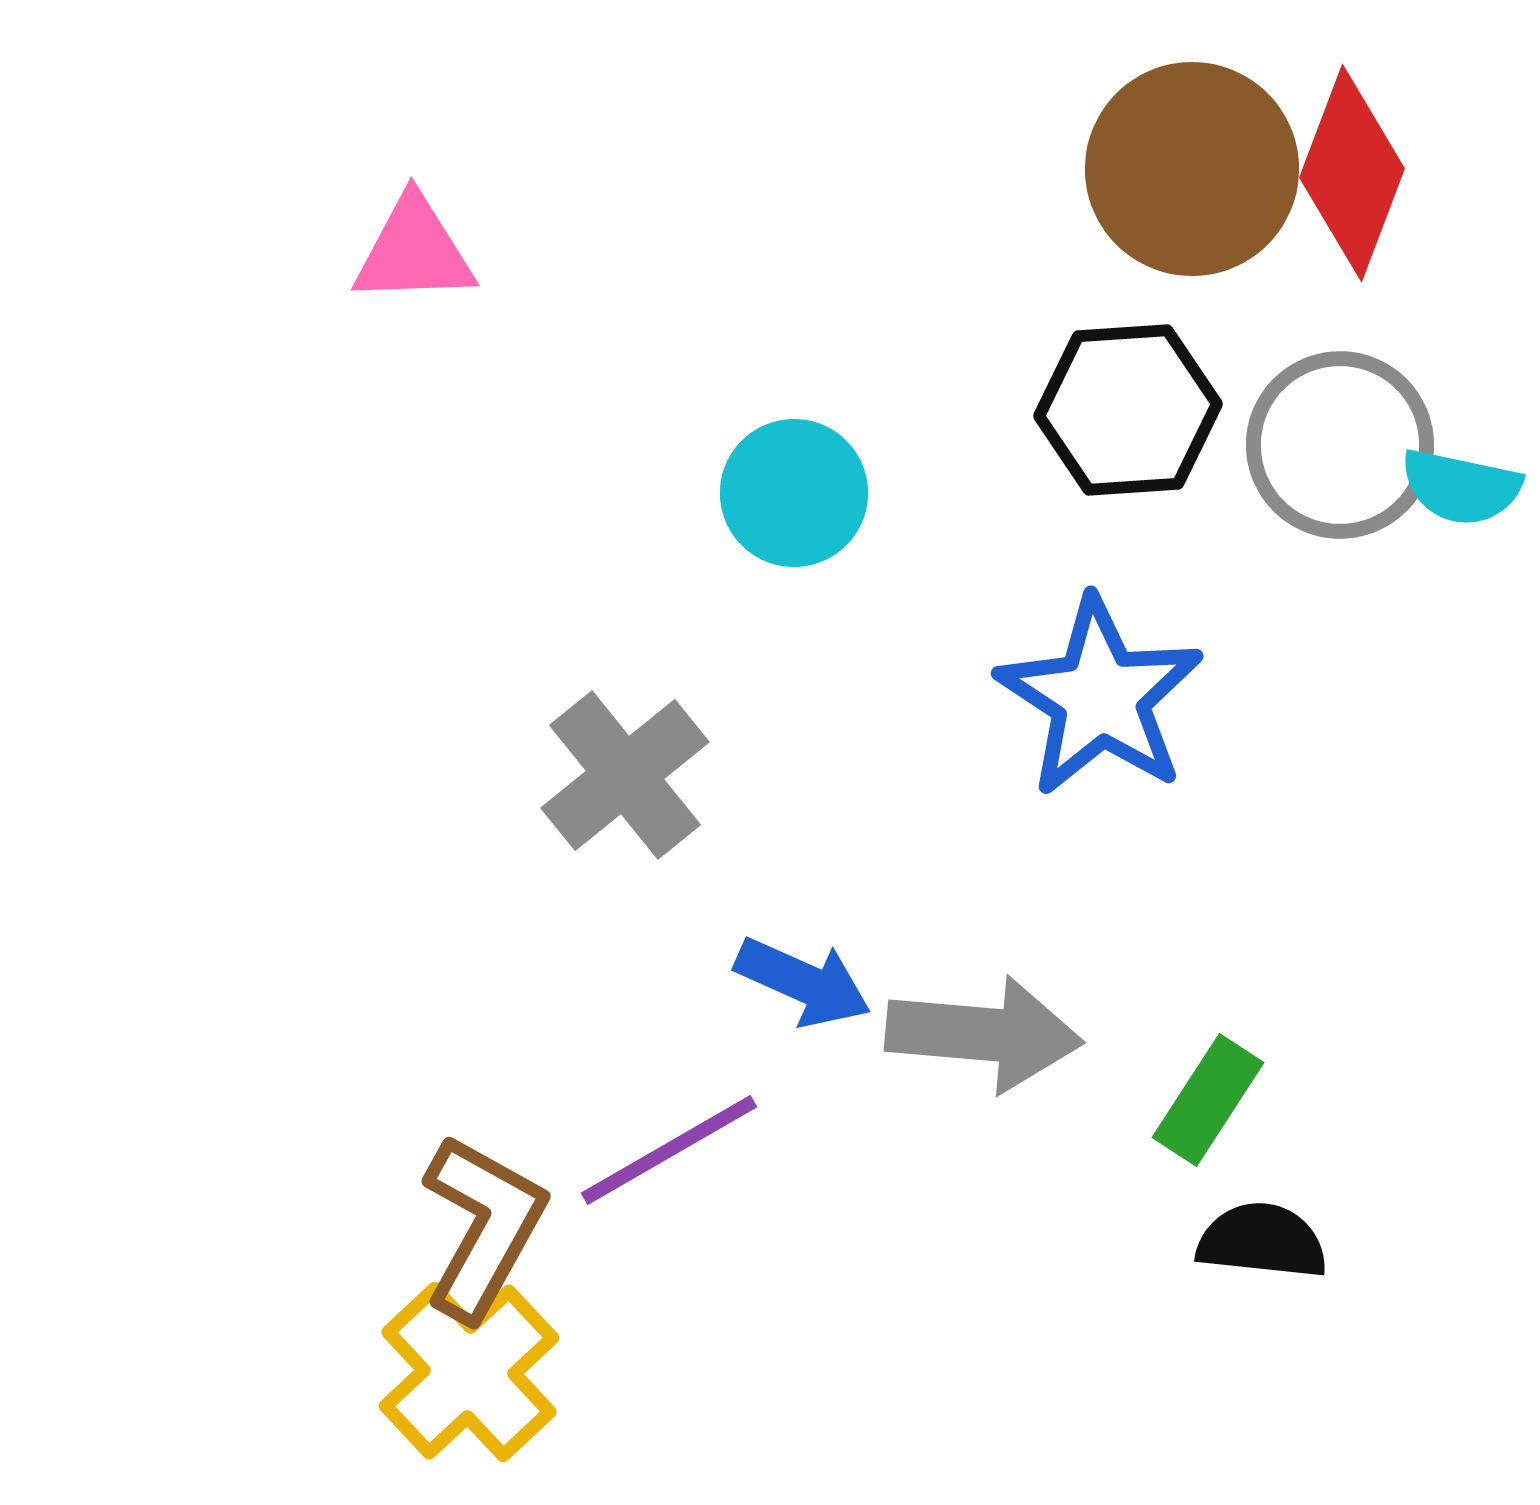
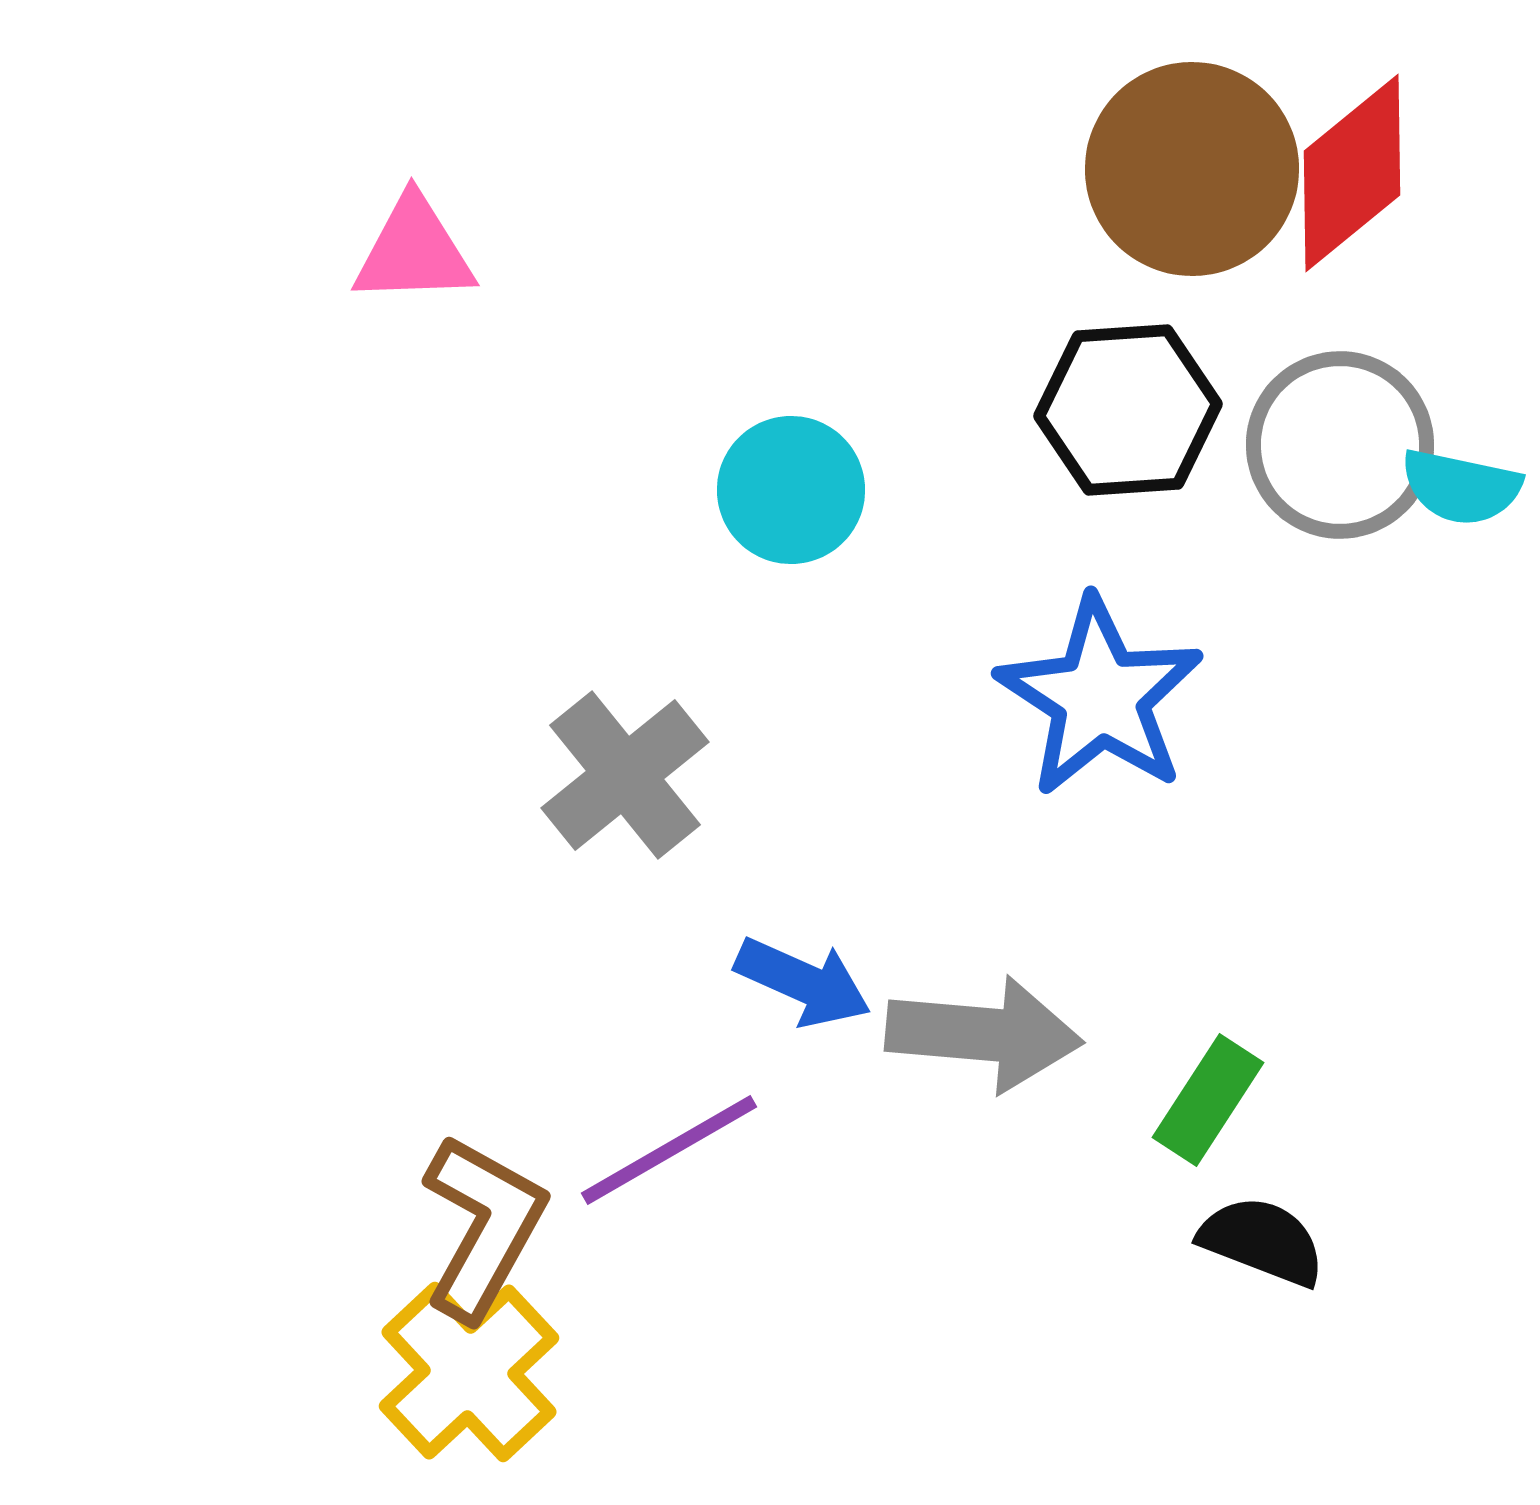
red diamond: rotated 30 degrees clockwise
cyan circle: moved 3 px left, 3 px up
black semicircle: rotated 15 degrees clockwise
